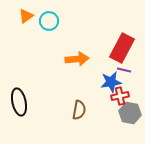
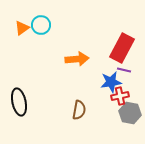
orange triangle: moved 4 px left, 12 px down
cyan circle: moved 8 px left, 4 px down
